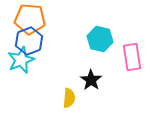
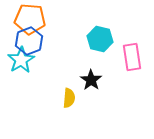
cyan star: rotated 8 degrees counterclockwise
